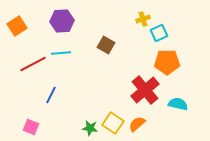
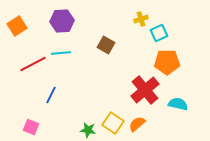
yellow cross: moved 2 px left
green star: moved 2 px left, 2 px down
